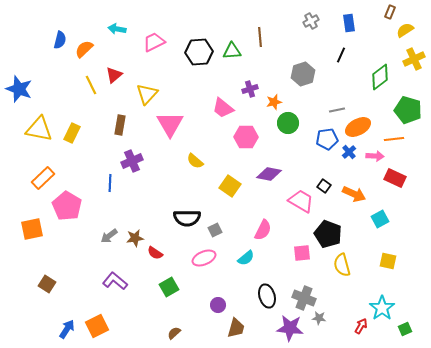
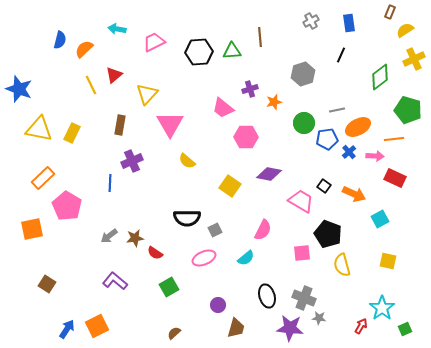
green circle at (288, 123): moved 16 px right
yellow semicircle at (195, 161): moved 8 px left
